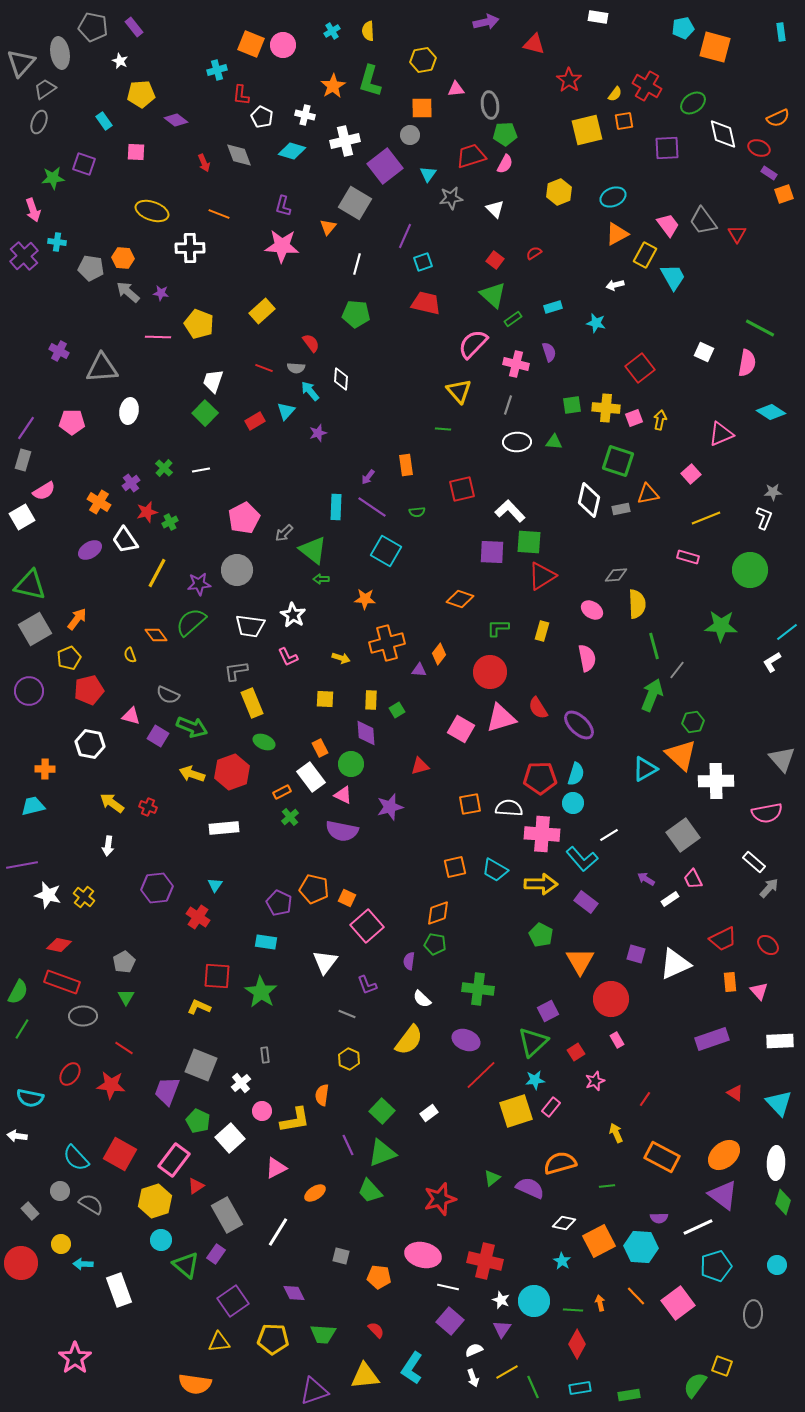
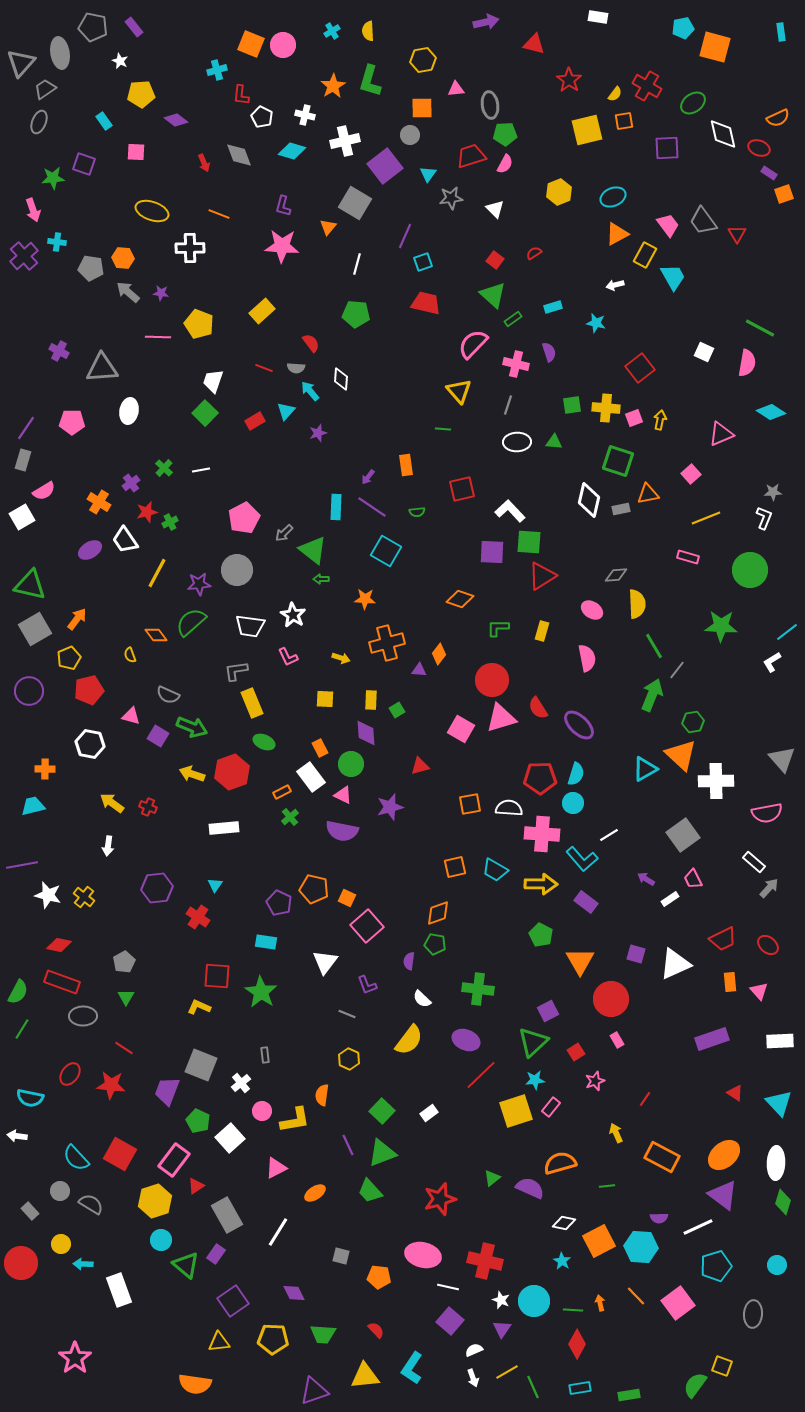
green line at (654, 646): rotated 16 degrees counterclockwise
red circle at (490, 672): moved 2 px right, 8 px down
